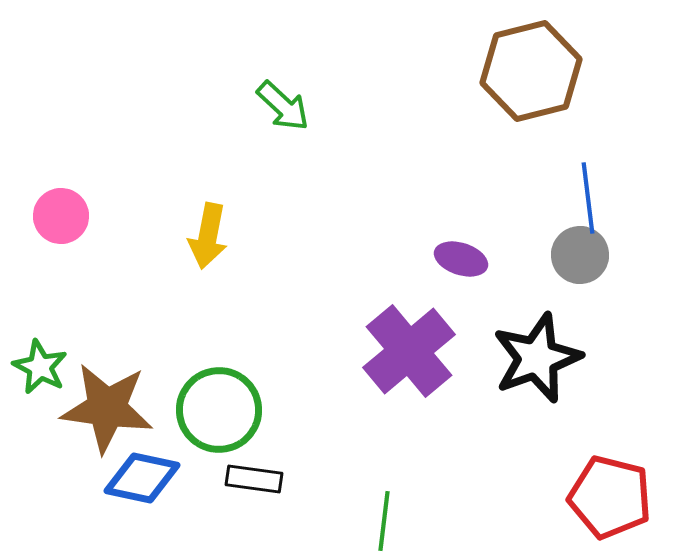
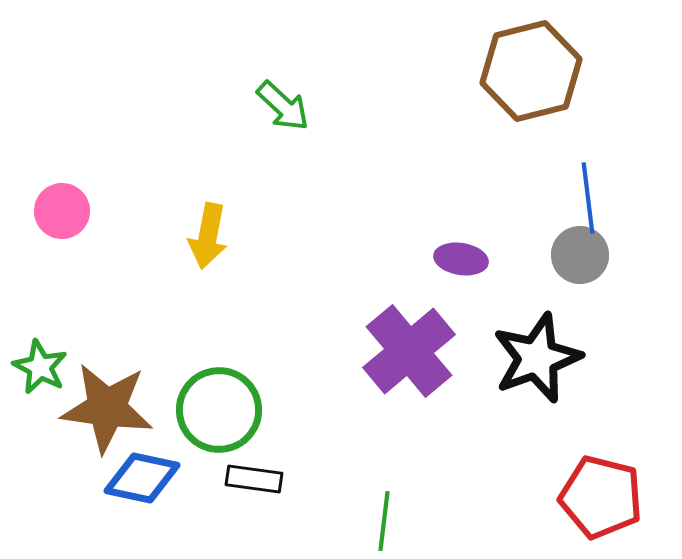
pink circle: moved 1 px right, 5 px up
purple ellipse: rotated 9 degrees counterclockwise
red pentagon: moved 9 px left
